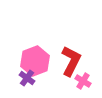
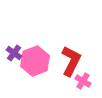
purple cross: moved 13 px left, 25 px up
